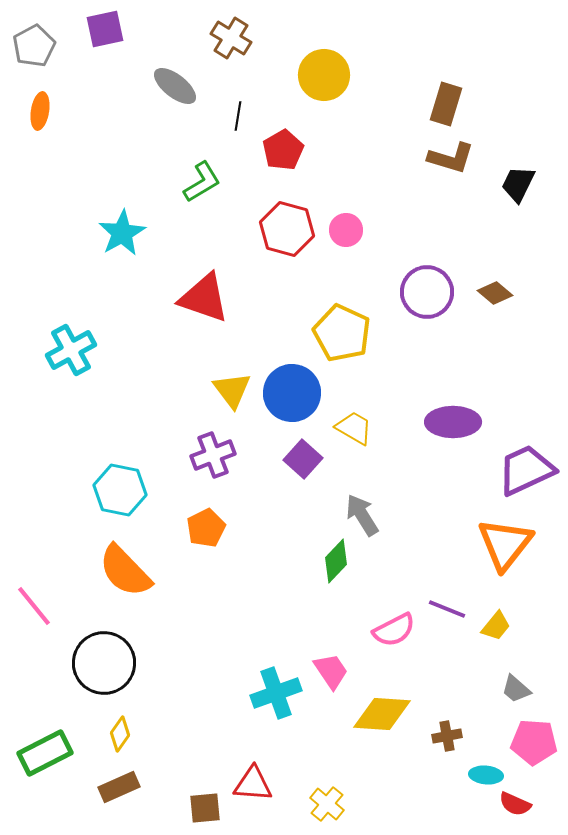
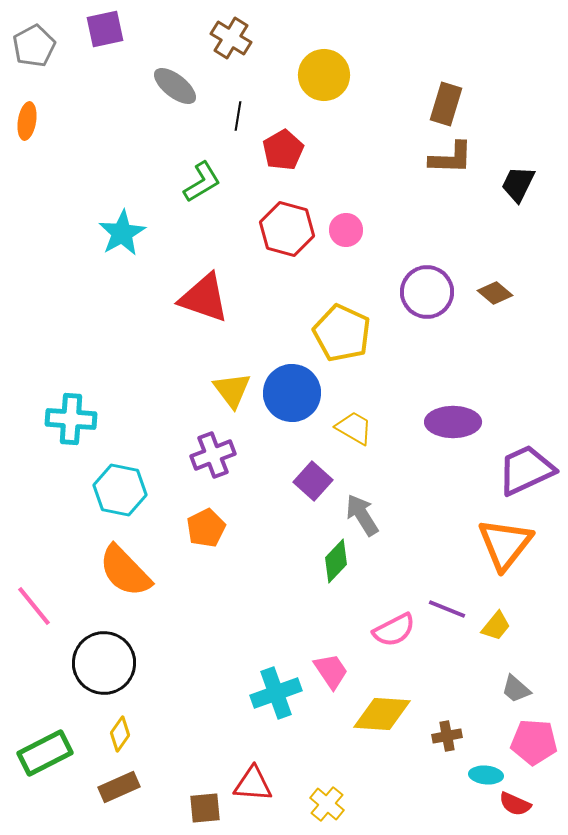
orange ellipse at (40, 111): moved 13 px left, 10 px down
brown L-shape at (451, 158): rotated 15 degrees counterclockwise
cyan cross at (71, 350): moved 69 px down; rotated 33 degrees clockwise
purple square at (303, 459): moved 10 px right, 22 px down
